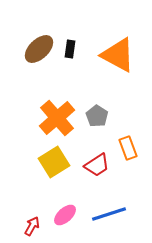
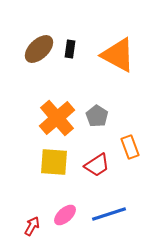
orange rectangle: moved 2 px right, 1 px up
yellow square: rotated 36 degrees clockwise
